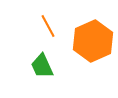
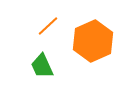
orange line: rotated 75 degrees clockwise
